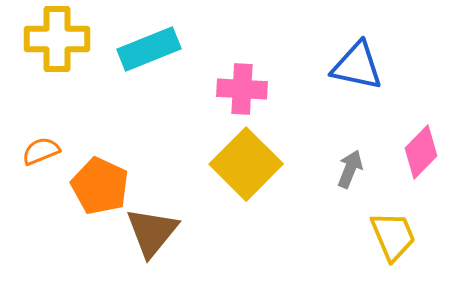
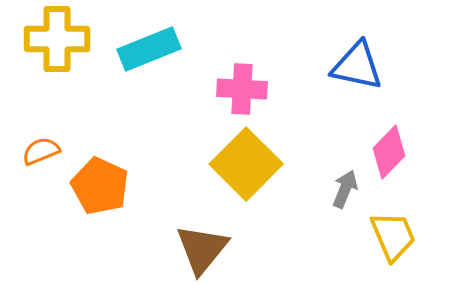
pink diamond: moved 32 px left
gray arrow: moved 5 px left, 20 px down
brown triangle: moved 50 px right, 17 px down
